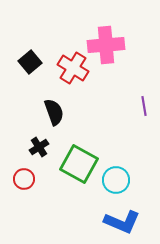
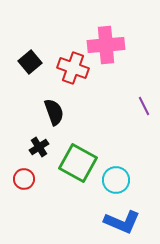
red cross: rotated 12 degrees counterclockwise
purple line: rotated 18 degrees counterclockwise
green square: moved 1 px left, 1 px up
